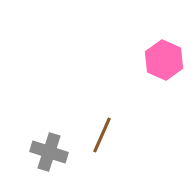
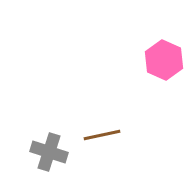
brown line: rotated 54 degrees clockwise
